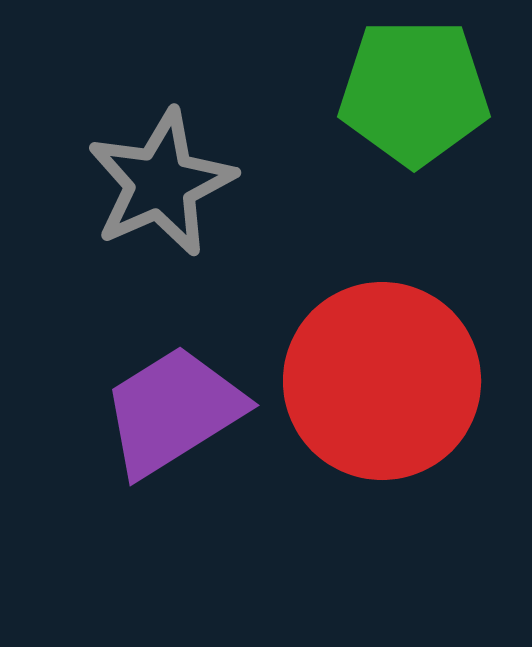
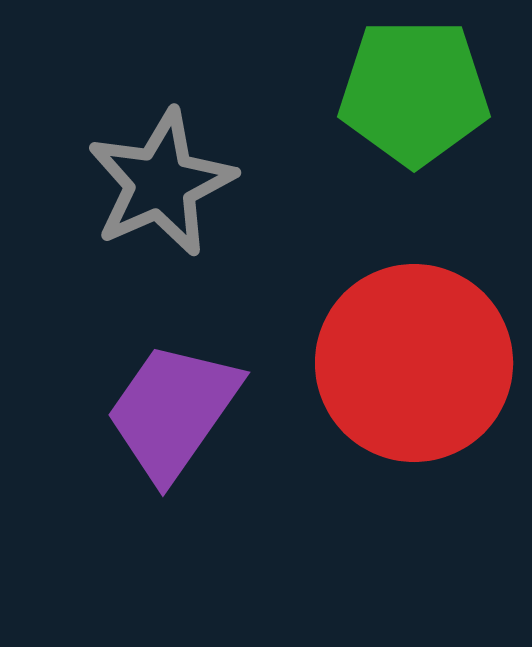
red circle: moved 32 px right, 18 px up
purple trapezoid: rotated 23 degrees counterclockwise
